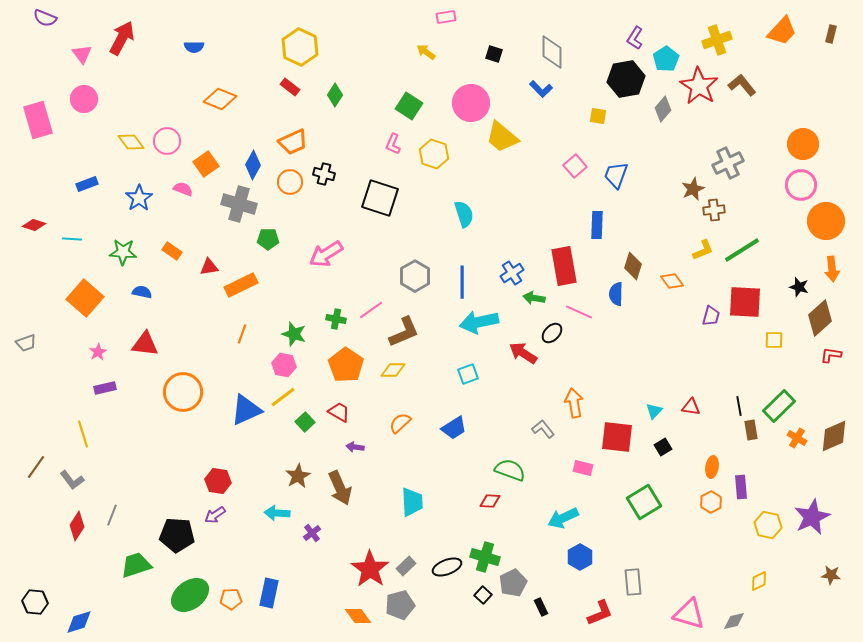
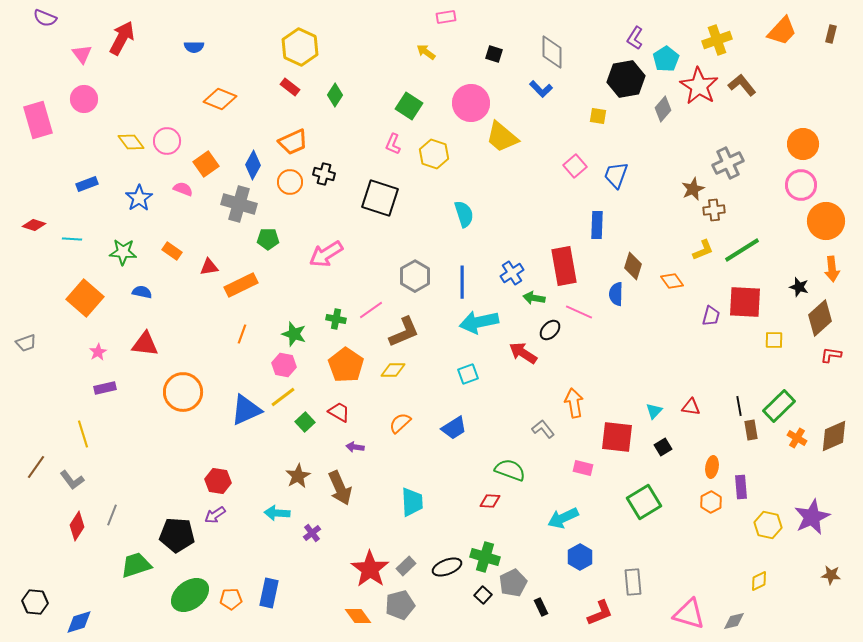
black ellipse at (552, 333): moved 2 px left, 3 px up
